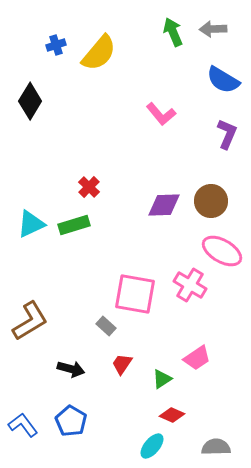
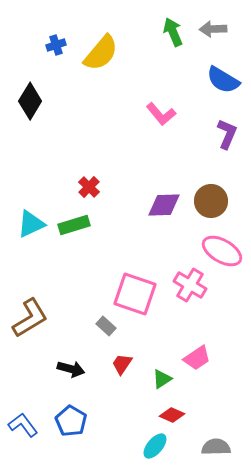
yellow semicircle: moved 2 px right
pink square: rotated 9 degrees clockwise
brown L-shape: moved 3 px up
cyan ellipse: moved 3 px right
